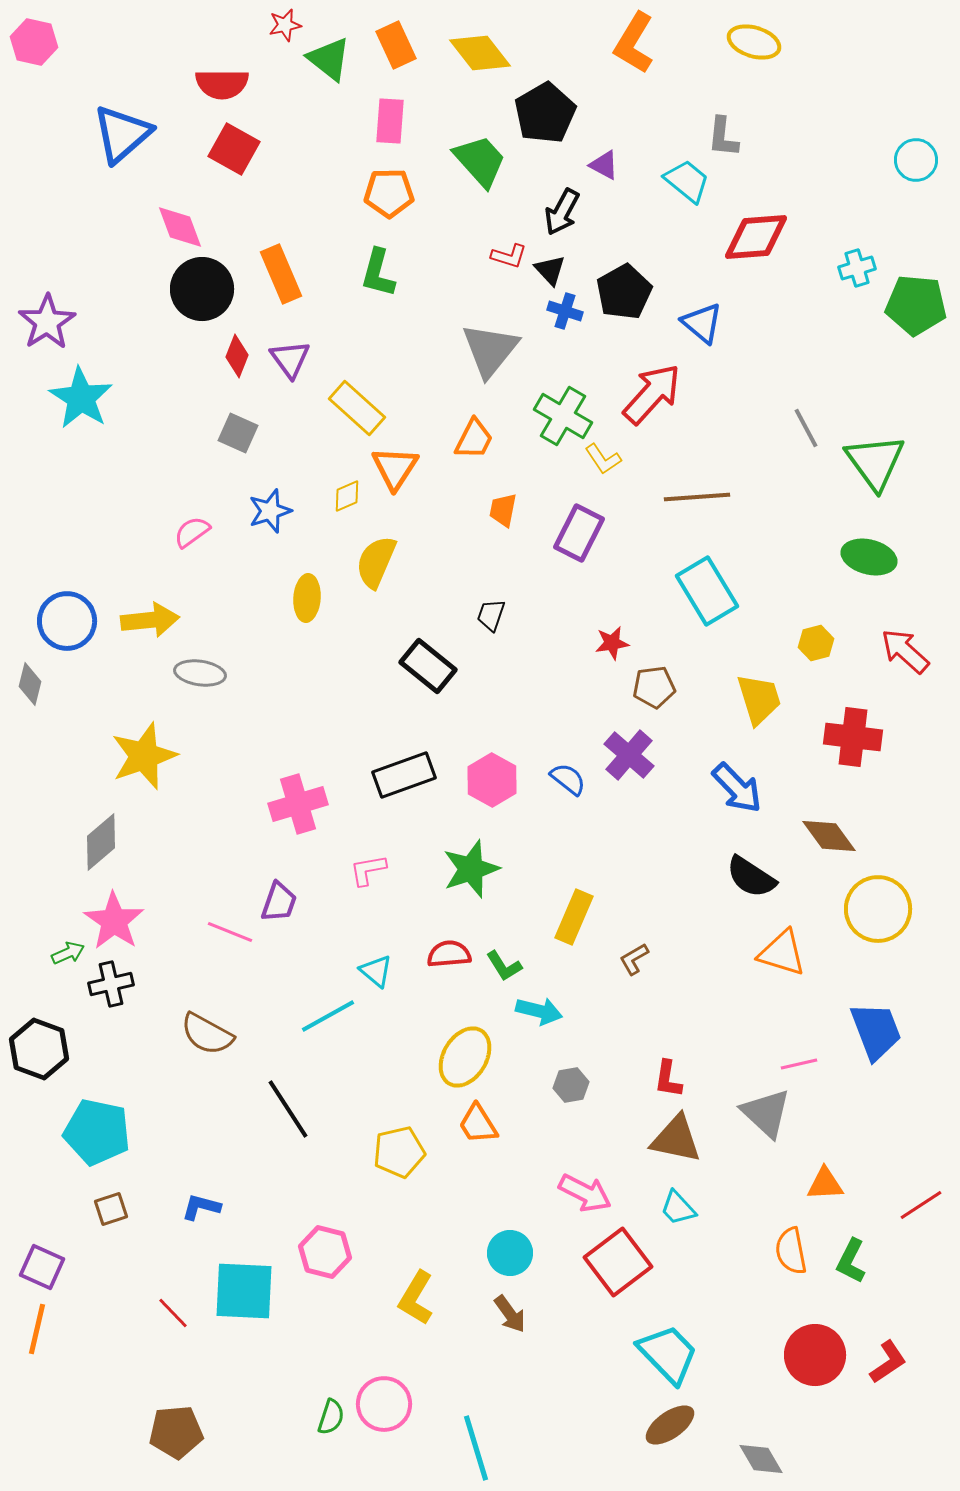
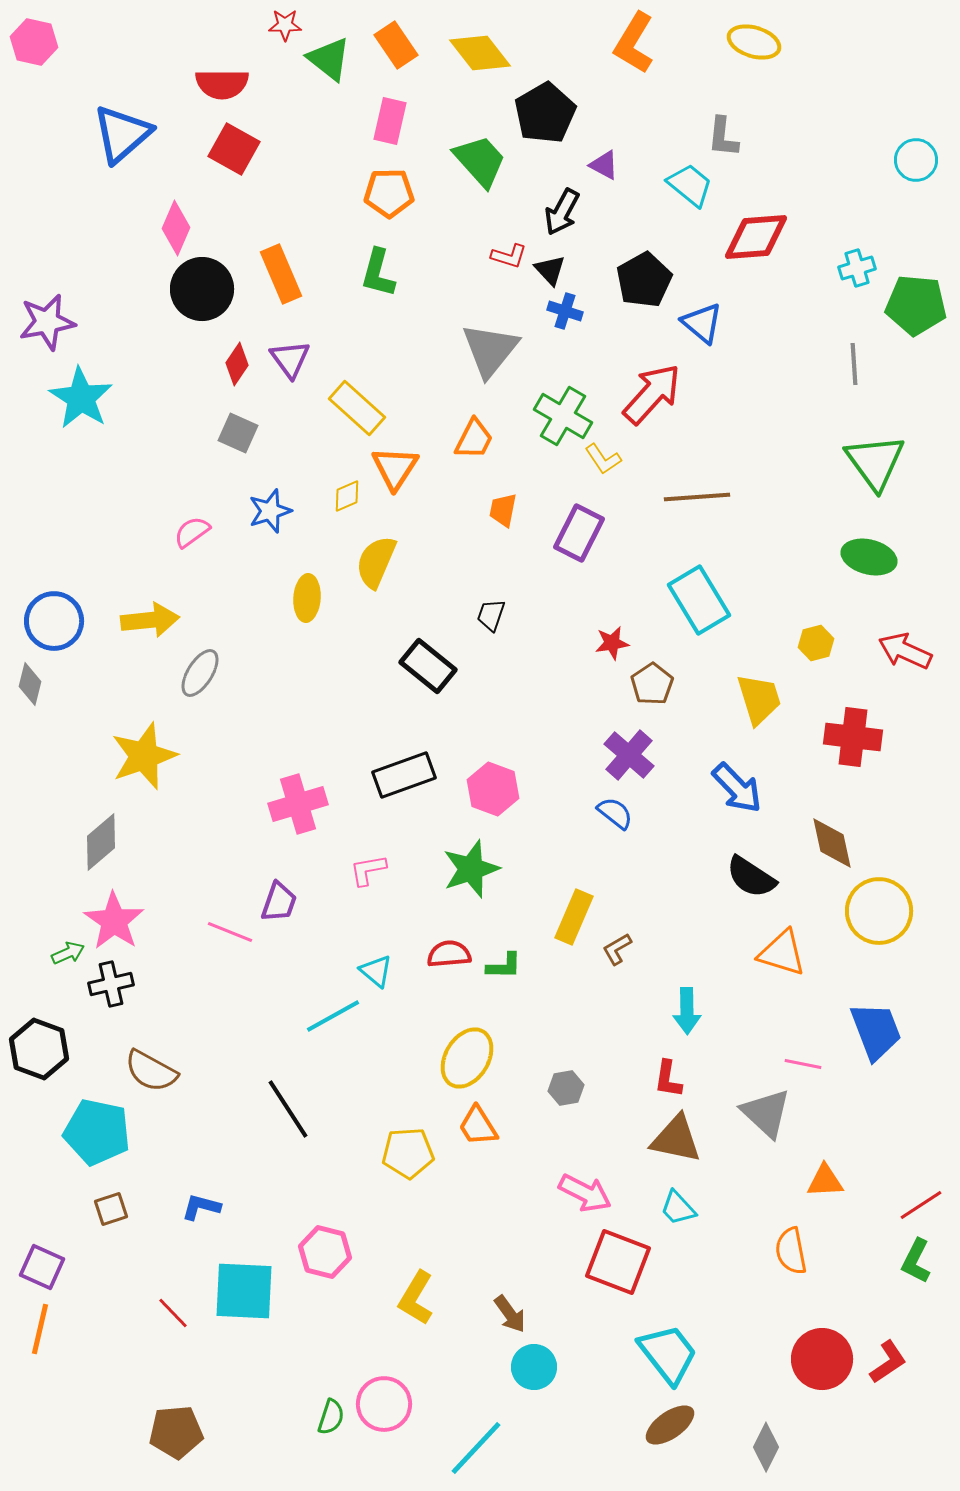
red star at (285, 25): rotated 12 degrees clockwise
orange rectangle at (396, 45): rotated 9 degrees counterclockwise
pink rectangle at (390, 121): rotated 9 degrees clockwise
cyan trapezoid at (687, 181): moved 3 px right, 4 px down
pink diamond at (180, 227): moved 4 px left, 1 px down; rotated 44 degrees clockwise
black pentagon at (624, 292): moved 20 px right, 12 px up
purple star at (47, 322): rotated 22 degrees clockwise
red diamond at (237, 356): moved 8 px down; rotated 12 degrees clockwise
gray line at (806, 428): moved 48 px right, 64 px up; rotated 24 degrees clockwise
cyan rectangle at (707, 591): moved 8 px left, 9 px down
blue circle at (67, 621): moved 13 px left
red arrow at (905, 651): rotated 18 degrees counterclockwise
gray ellipse at (200, 673): rotated 66 degrees counterclockwise
brown pentagon at (654, 687): moved 2 px left, 3 px up; rotated 27 degrees counterclockwise
blue semicircle at (568, 779): moved 47 px right, 34 px down
pink hexagon at (492, 780): moved 1 px right, 9 px down; rotated 9 degrees counterclockwise
brown diamond at (829, 836): moved 3 px right, 7 px down; rotated 24 degrees clockwise
yellow circle at (878, 909): moved 1 px right, 2 px down
brown L-shape at (634, 959): moved 17 px left, 10 px up
green L-shape at (504, 966): rotated 57 degrees counterclockwise
cyan arrow at (539, 1011): moved 148 px right; rotated 75 degrees clockwise
cyan line at (328, 1016): moved 5 px right
brown semicircle at (207, 1034): moved 56 px left, 37 px down
yellow ellipse at (465, 1057): moved 2 px right, 1 px down
pink line at (799, 1064): moved 4 px right; rotated 24 degrees clockwise
gray hexagon at (571, 1085): moved 5 px left, 3 px down
orange trapezoid at (478, 1124): moved 2 px down
yellow pentagon at (399, 1152): moved 9 px right, 1 px down; rotated 9 degrees clockwise
orange triangle at (825, 1184): moved 3 px up
cyan circle at (510, 1253): moved 24 px right, 114 px down
green L-shape at (851, 1261): moved 65 px right
red square at (618, 1262): rotated 32 degrees counterclockwise
orange line at (37, 1329): moved 3 px right
cyan trapezoid at (668, 1354): rotated 6 degrees clockwise
red circle at (815, 1355): moved 7 px right, 4 px down
cyan line at (476, 1448): rotated 60 degrees clockwise
gray diamond at (761, 1459): moved 5 px right, 12 px up; rotated 57 degrees clockwise
